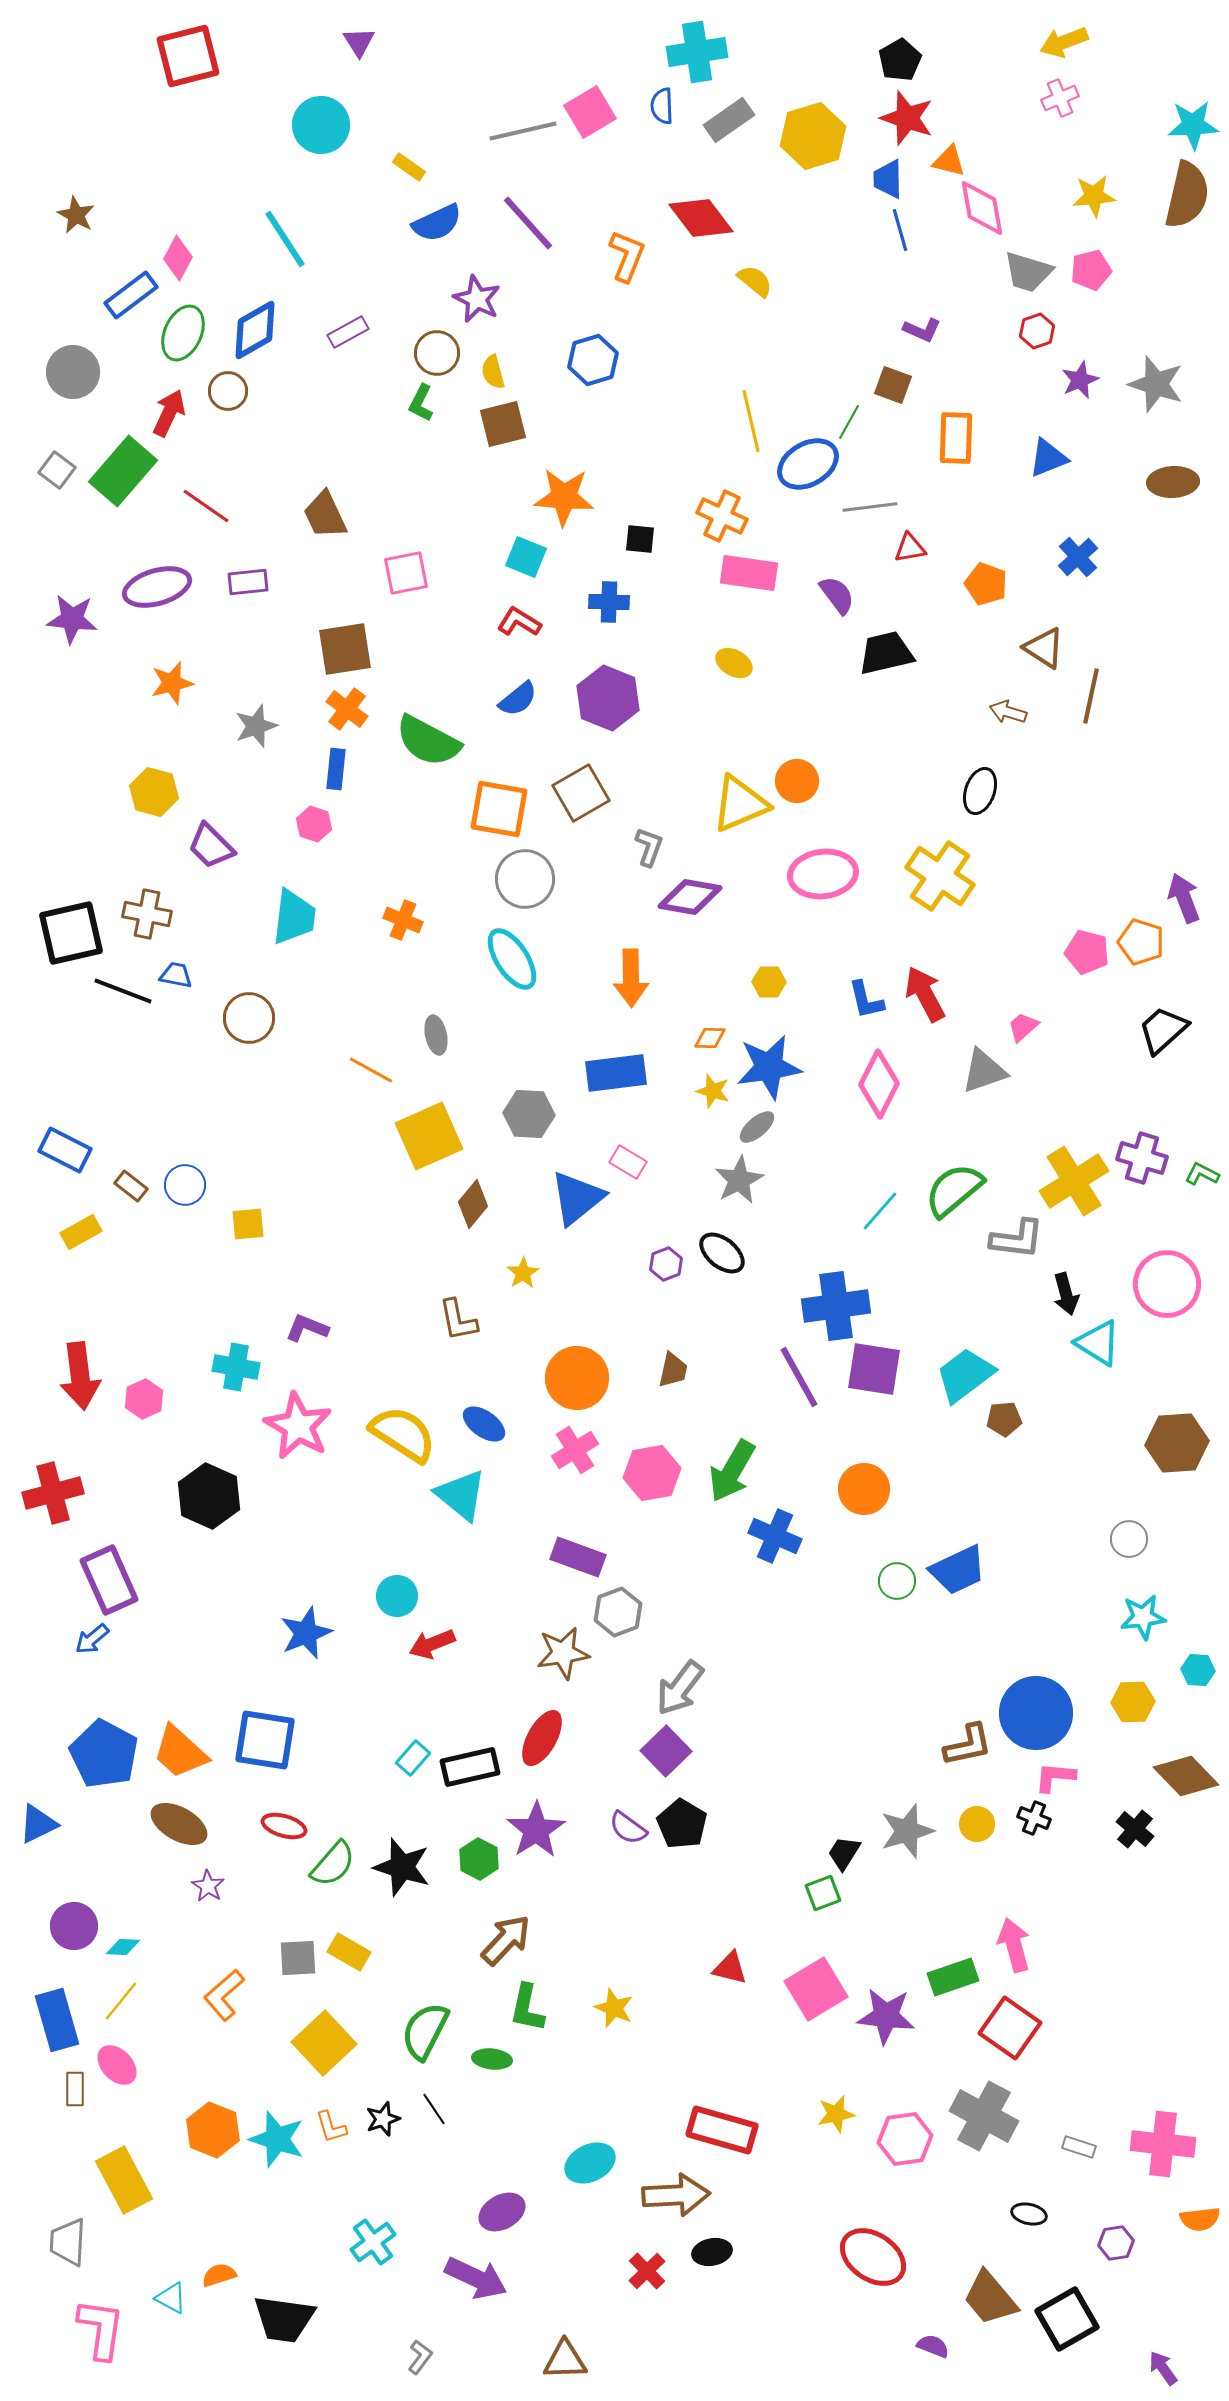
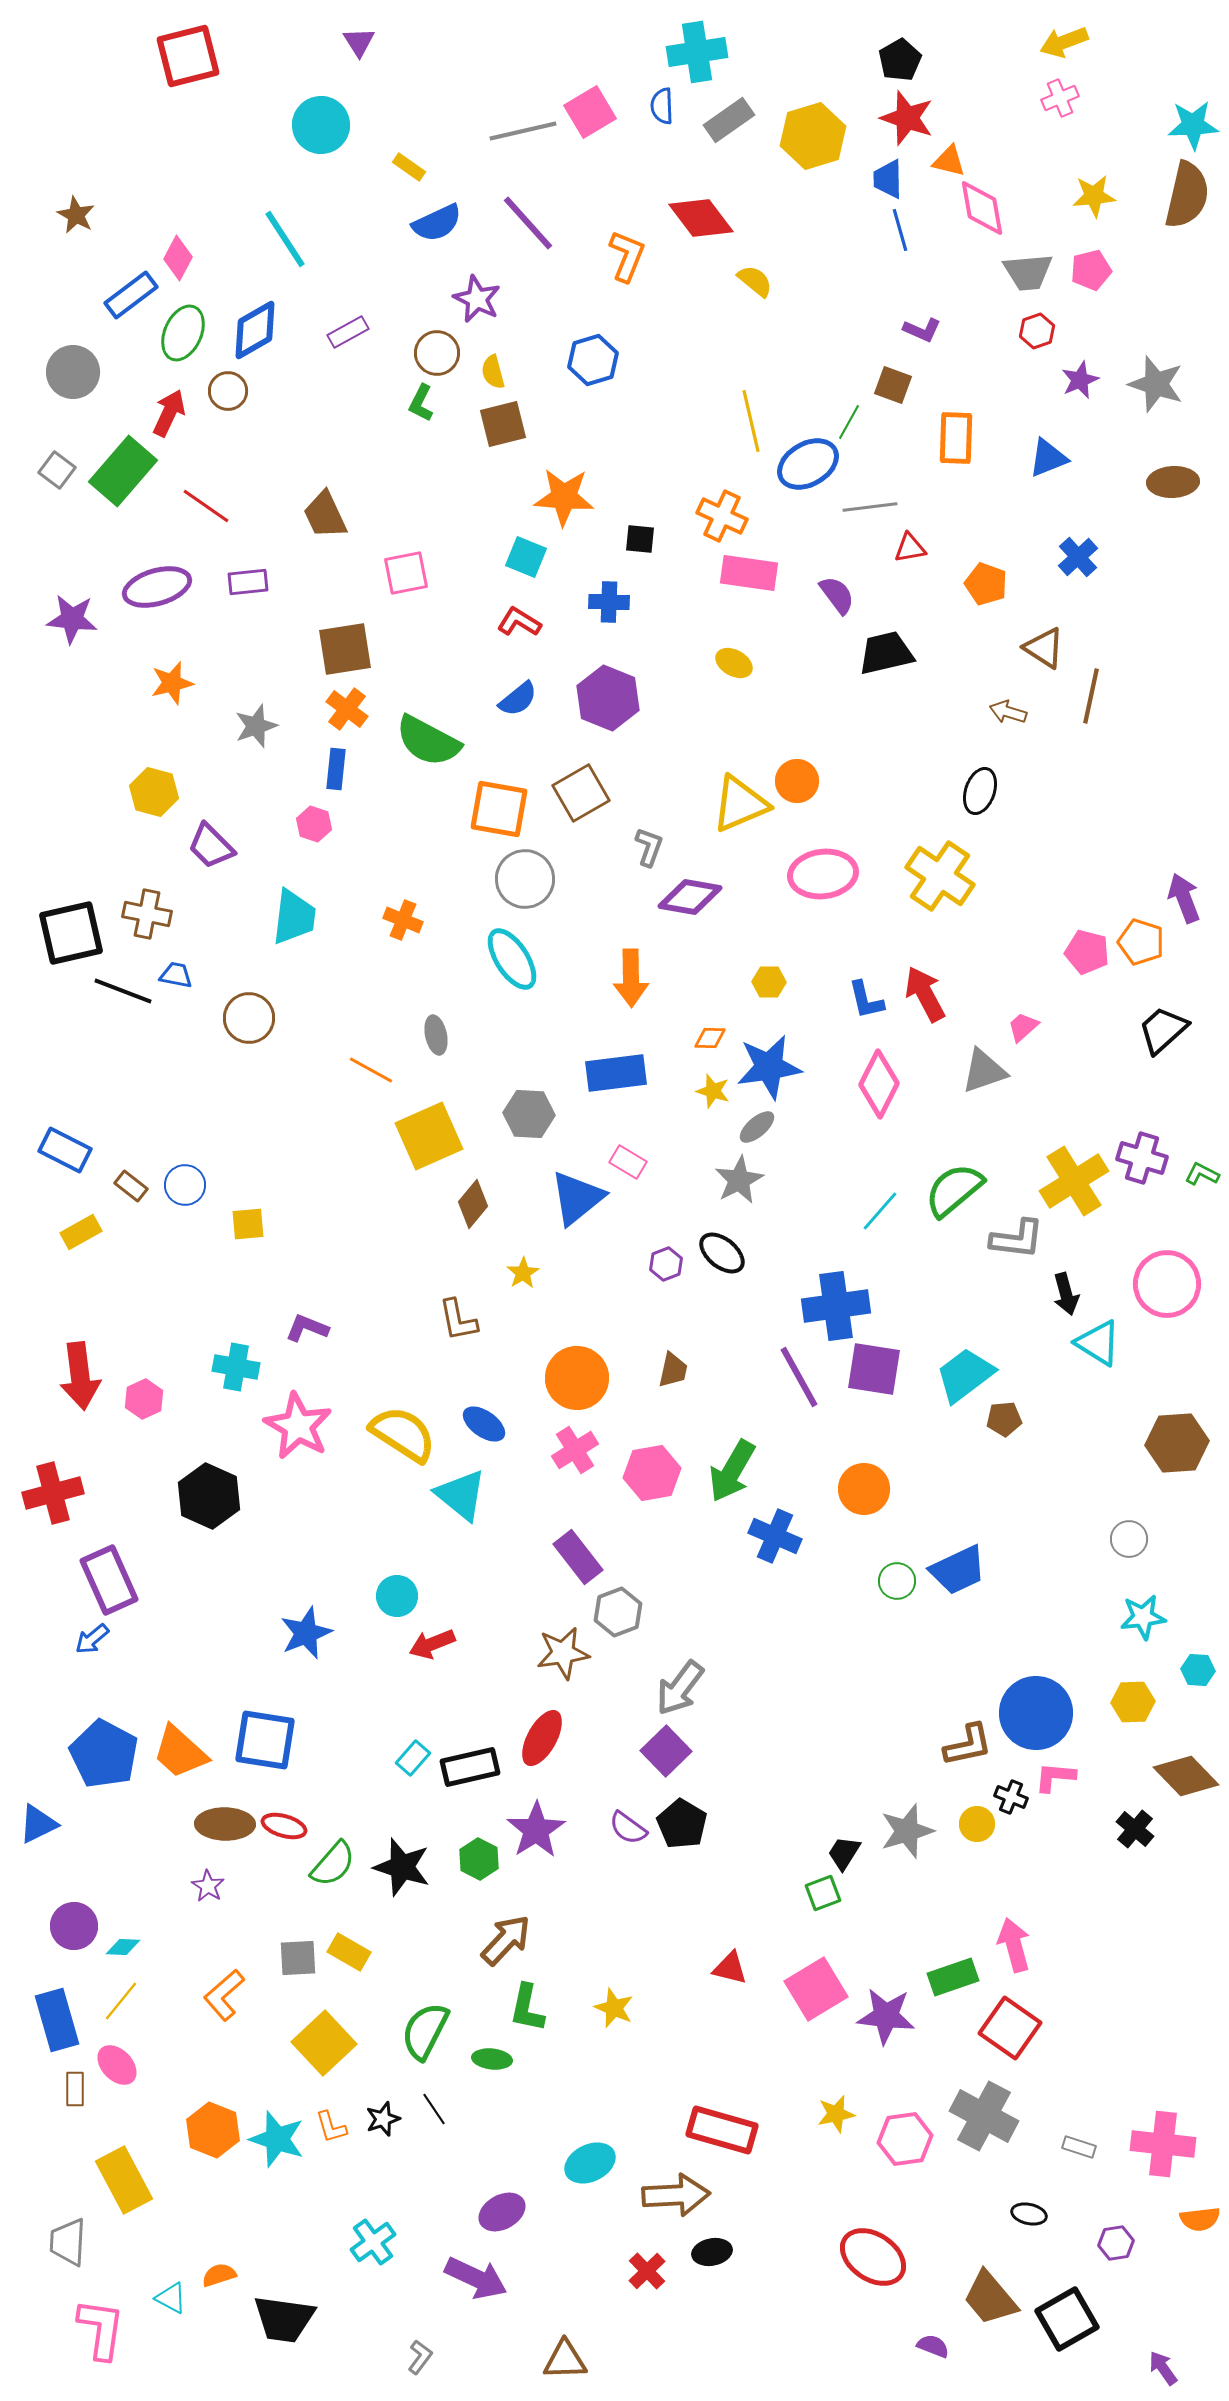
gray trapezoid at (1028, 272): rotated 22 degrees counterclockwise
purple rectangle at (578, 1557): rotated 32 degrees clockwise
black cross at (1034, 1818): moved 23 px left, 21 px up
brown ellipse at (179, 1824): moved 46 px right; rotated 28 degrees counterclockwise
